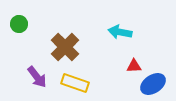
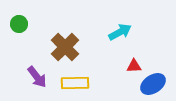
cyan arrow: rotated 140 degrees clockwise
yellow rectangle: rotated 20 degrees counterclockwise
